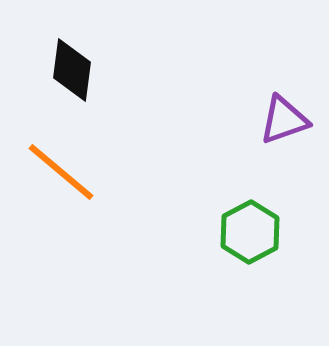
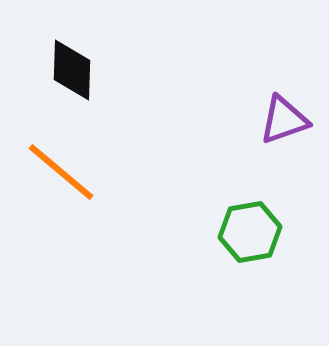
black diamond: rotated 6 degrees counterclockwise
green hexagon: rotated 18 degrees clockwise
